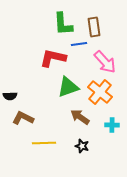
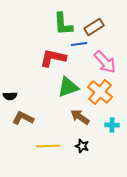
brown rectangle: rotated 66 degrees clockwise
yellow line: moved 4 px right, 3 px down
